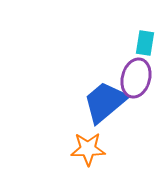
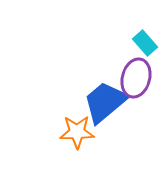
cyan rectangle: rotated 50 degrees counterclockwise
orange star: moved 11 px left, 17 px up
